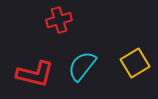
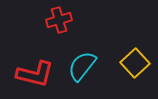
yellow square: rotated 12 degrees counterclockwise
